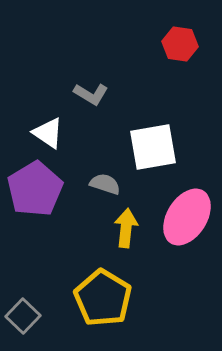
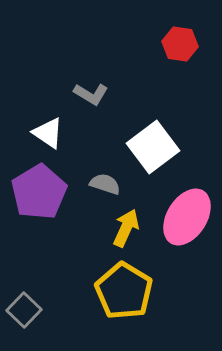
white square: rotated 27 degrees counterclockwise
purple pentagon: moved 4 px right, 3 px down
yellow arrow: rotated 18 degrees clockwise
yellow pentagon: moved 21 px right, 7 px up
gray square: moved 1 px right, 6 px up
